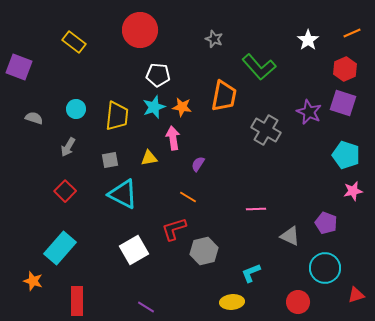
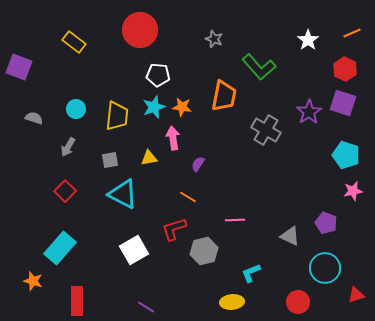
red hexagon at (345, 69): rotated 10 degrees counterclockwise
purple star at (309, 112): rotated 15 degrees clockwise
pink line at (256, 209): moved 21 px left, 11 px down
